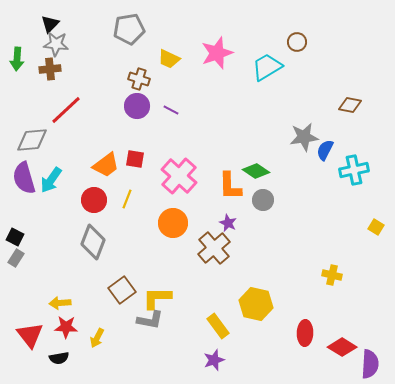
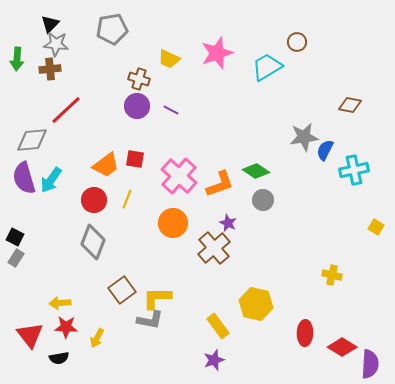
gray pentagon at (129, 29): moved 17 px left
orange L-shape at (230, 186): moved 10 px left, 2 px up; rotated 108 degrees counterclockwise
